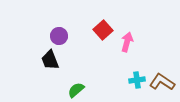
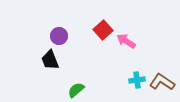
pink arrow: moved 1 px left, 1 px up; rotated 72 degrees counterclockwise
